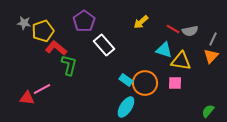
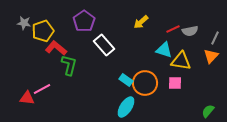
red line: rotated 56 degrees counterclockwise
gray line: moved 2 px right, 1 px up
